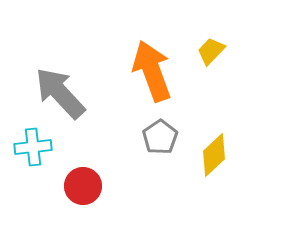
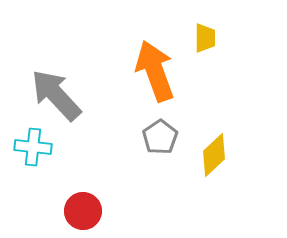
yellow trapezoid: moved 6 px left, 13 px up; rotated 136 degrees clockwise
orange arrow: moved 3 px right
gray arrow: moved 4 px left, 2 px down
cyan cross: rotated 12 degrees clockwise
red circle: moved 25 px down
